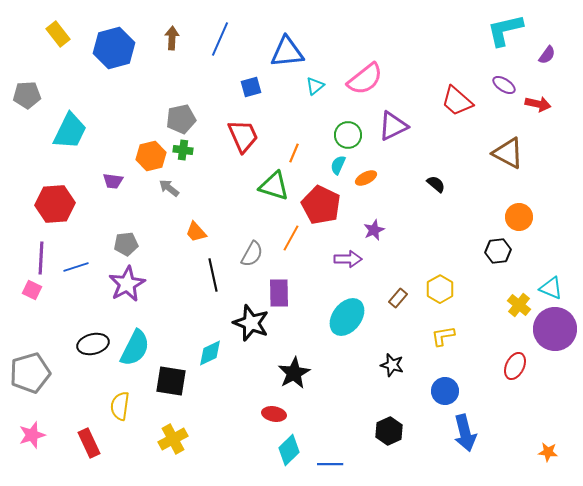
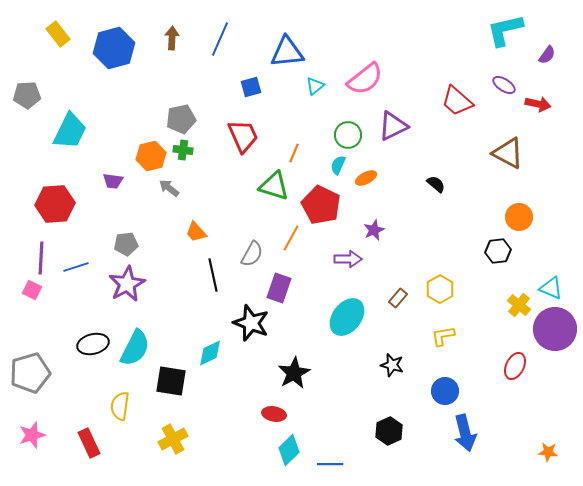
purple rectangle at (279, 293): moved 5 px up; rotated 20 degrees clockwise
